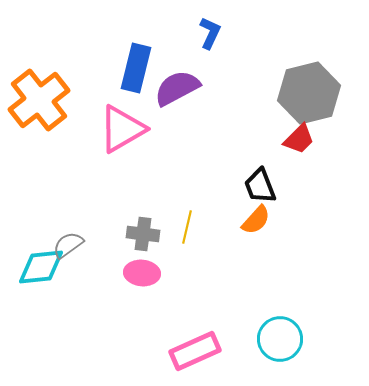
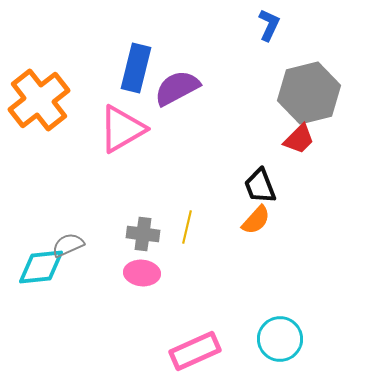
blue L-shape: moved 59 px right, 8 px up
gray semicircle: rotated 12 degrees clockwise
